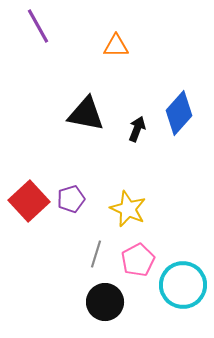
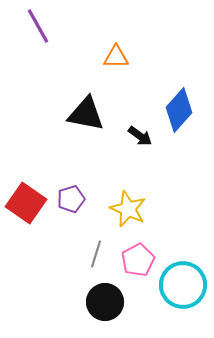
orange triangle: moved 11 px down
blue diamond: moved 3 px up
black arrow: moved 3 px right, 7 px down; rotated 105 degrees clockwise
red square: moved 3 px left, 2 px down; rotated 12 degrees counterclockwise
